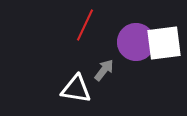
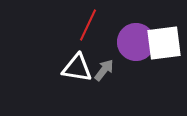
red line: moved 3 px right
white triangle: moved 1 px right, 21 px up
